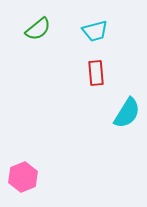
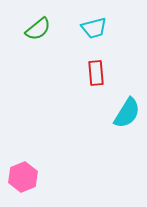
cyan trapezoid: moved 1 px left, 3 px up
